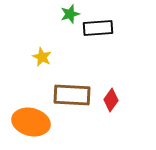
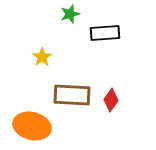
black rectangle: moved 7 px right, 5 px down
yellow star: rotated 12 degrees clockwise
orange ellipse: moved 1 px right, 4 px down
